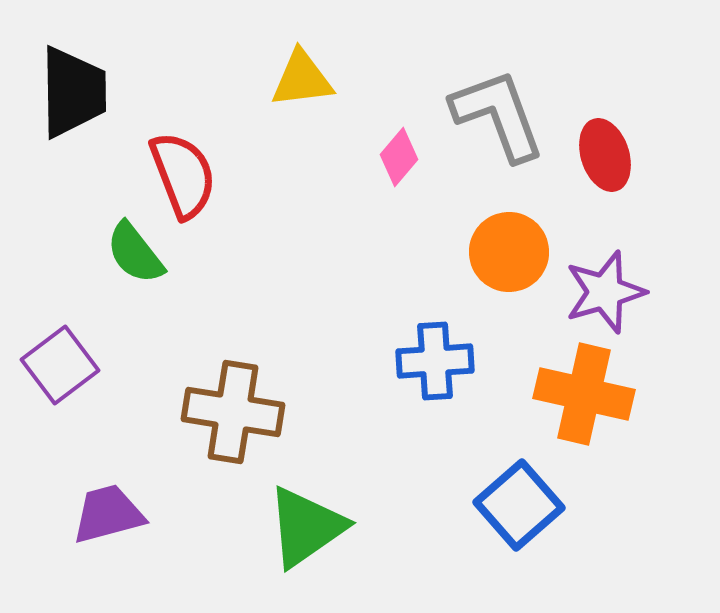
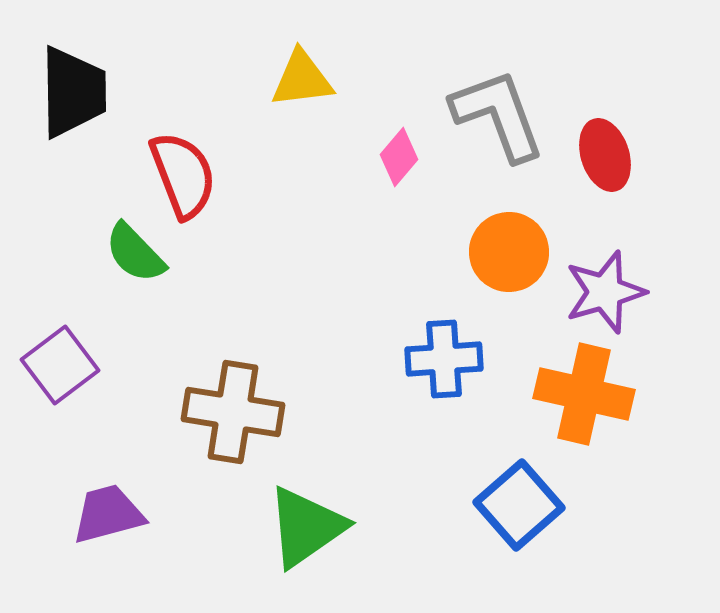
green semicircle: rotated 6 degrees counterclockwise
blue cross: moved 9 px right, 2 px up
